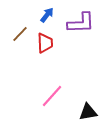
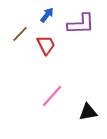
purple L-shape: moved 1 px down
red trapezoid: moved 1 px right, 2 px down; rotated 25 degrees counterclockwise
